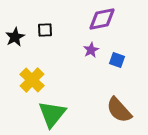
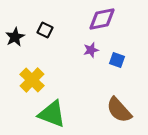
black square: rotated 28 degrees clockwise
purple star: rotated 14 degrees clockwise
green triangle: rotated 48 degrees counterclockwise
